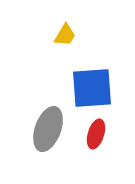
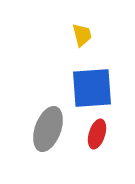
yellow trapezoid: moved 17 px right; rotated 45 degrees counterclockwise
red ellipse: moved 1 px right
